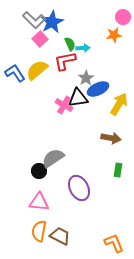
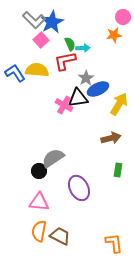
pink square: moved 1 px right, 1 px down
yellow semicircle: rotated 45 degrees clockwise
brown arrow: rotated 24 degrees counterclockwise
orange L-shape: rotated 15 degrees clockwise
